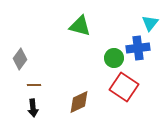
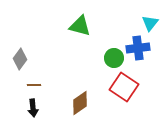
brown diamond: moved 1 px right, 1 px down; rotated 10 degrees counterclockwise
